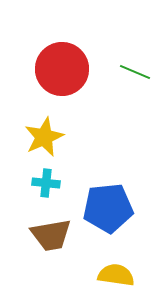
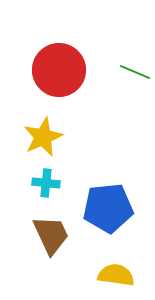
red circle: moved 3 px left, 1 px down
yellow star: moved 1 px left
brown trapezoid: rotated 105 degrees counterclockwise
